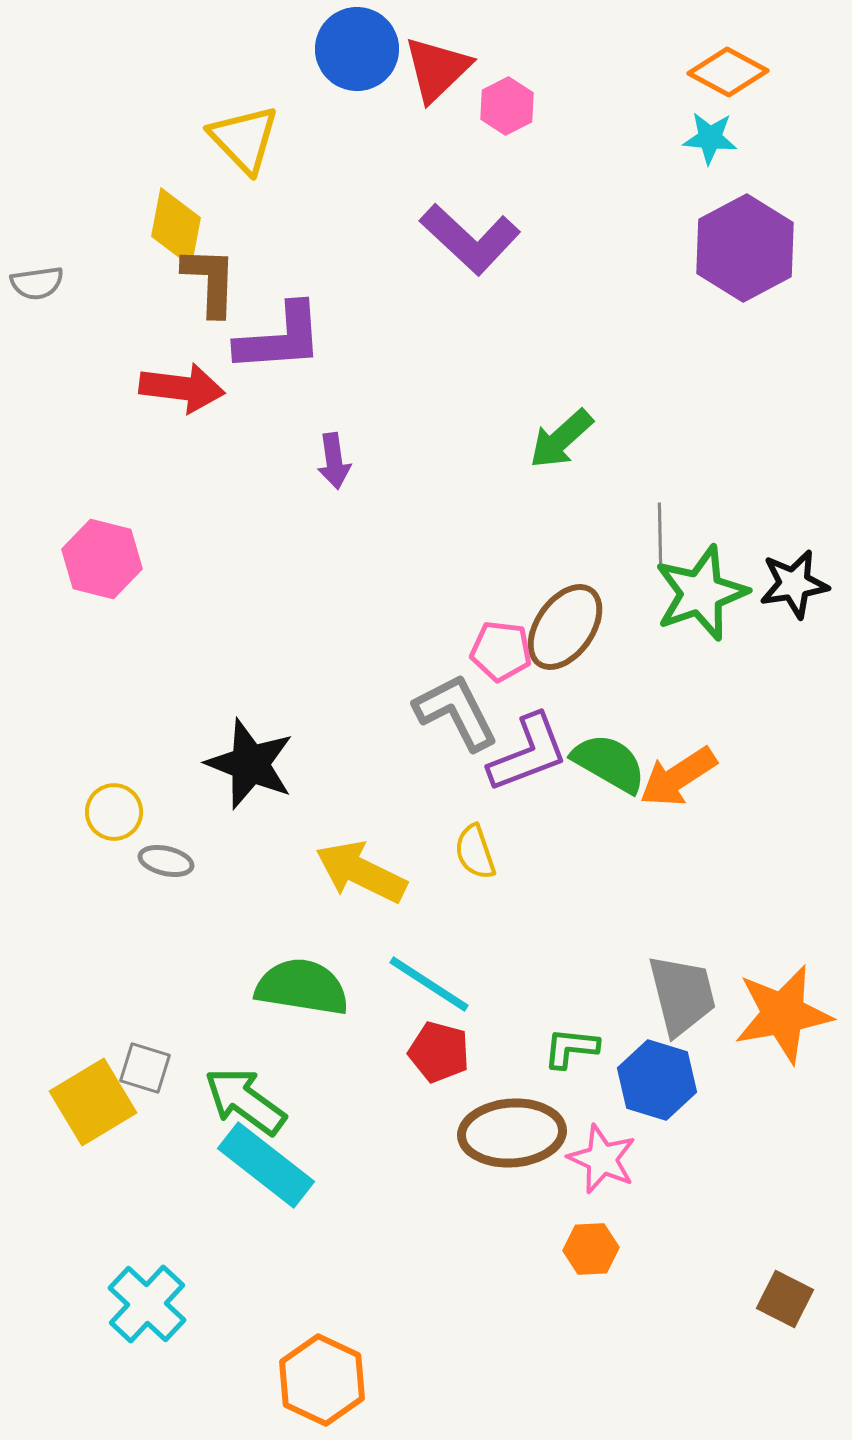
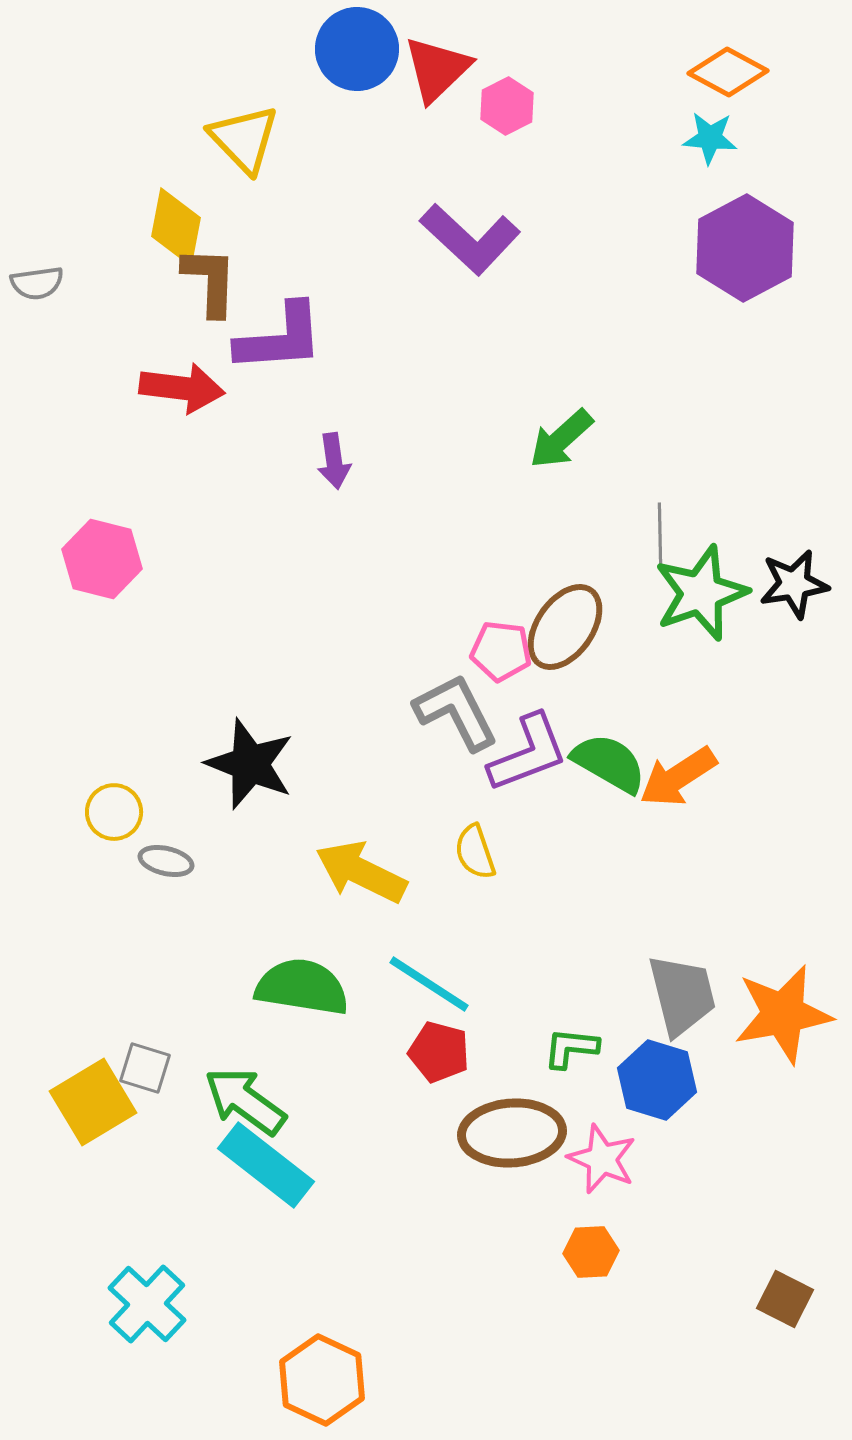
orange hexagon at (591, 1249): moved 3 px down
